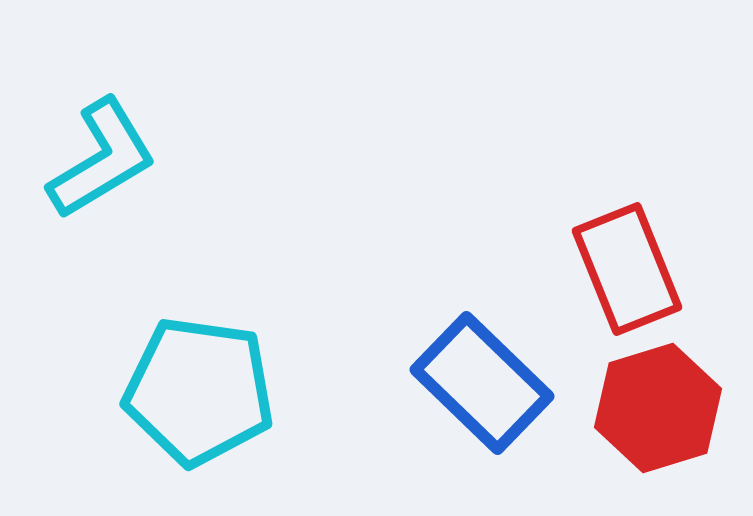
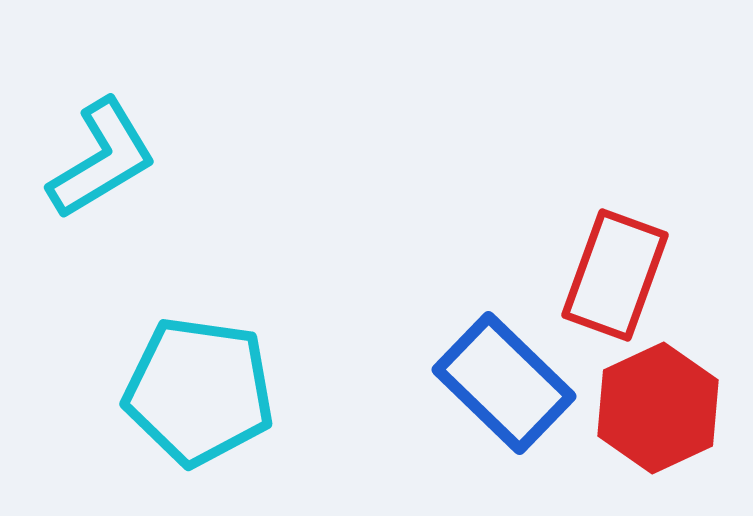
red rectangle: moved 12 px left, 6 px down; rotated 42 degrees clockwise
blue rectangle: moved 22 px right
red hexagon: rotated 8 degrees counterclockwise
